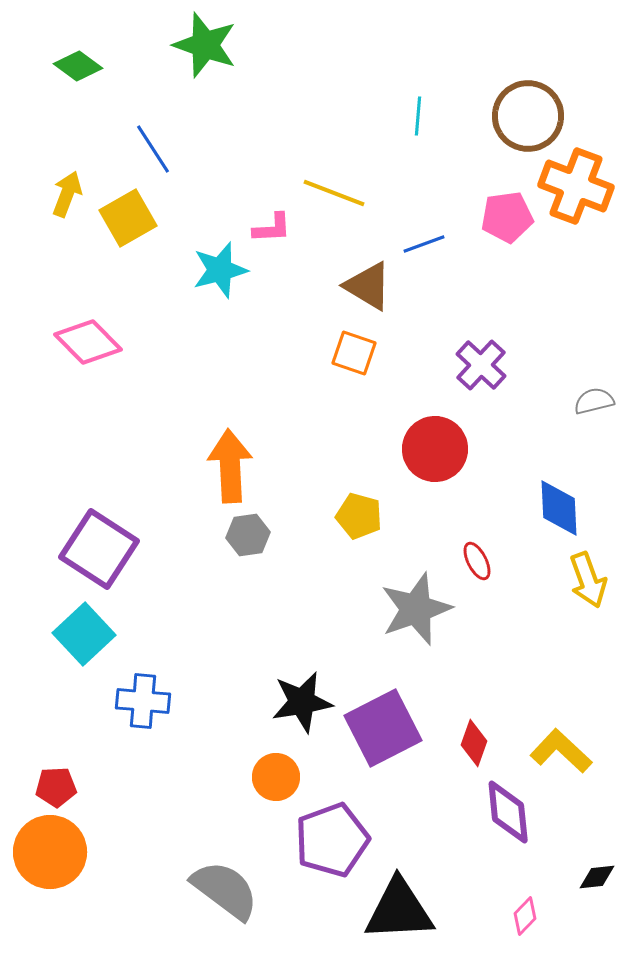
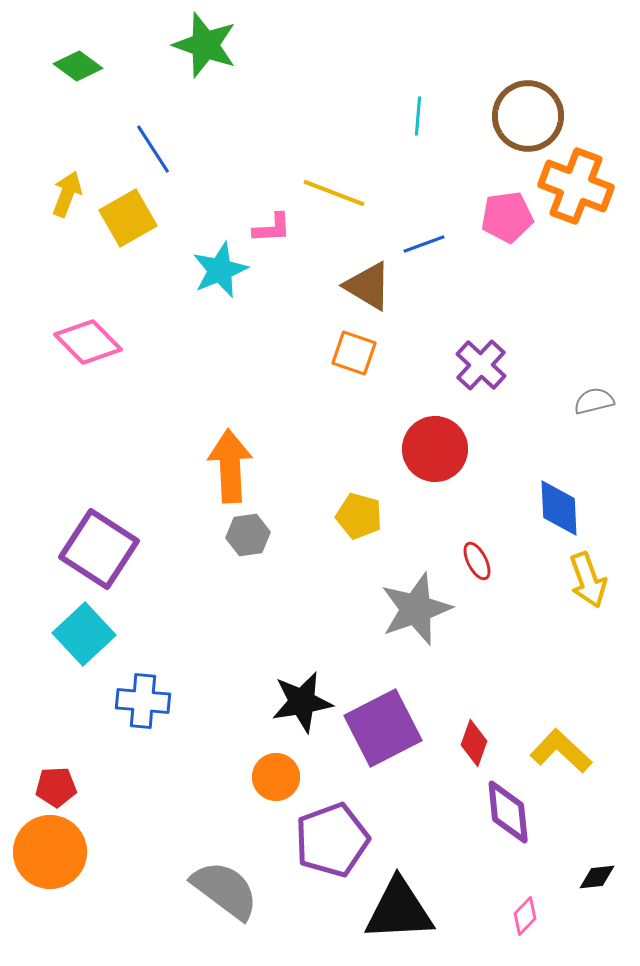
cyan star at (220, 270): rotated 8 degrees counterclockwise
